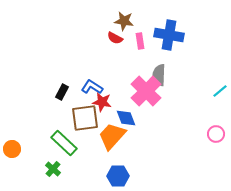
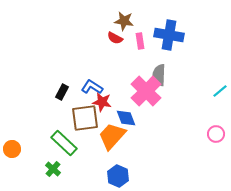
blue hexagon: rotated 25 degrees clockwise
